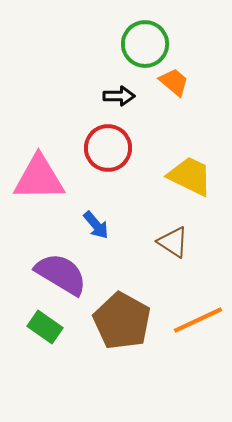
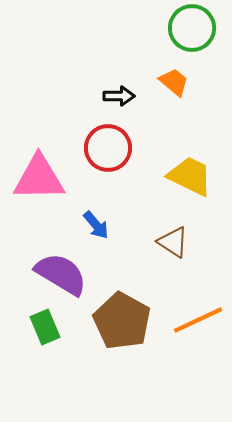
green circle: moved 47 px right, 16 px up
green rectangle: rotated 32 degrees clockwise
